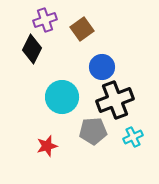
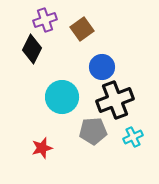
red star: moved 5 px left, 2 px down
